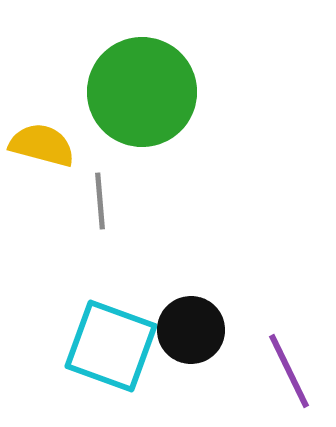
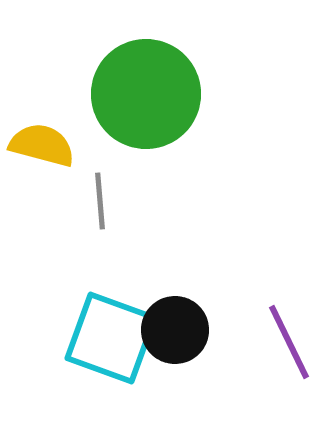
green circle: moved 4 px right, 2 px down
black circle: moved 16 px left
cyan square: moved 8 px up
purple line: moved 29 px up
